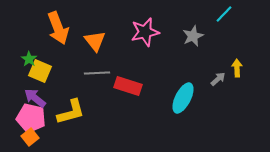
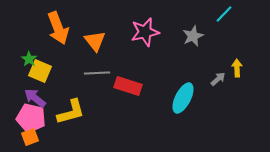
orange square: rotated 18 degrees clockwise
